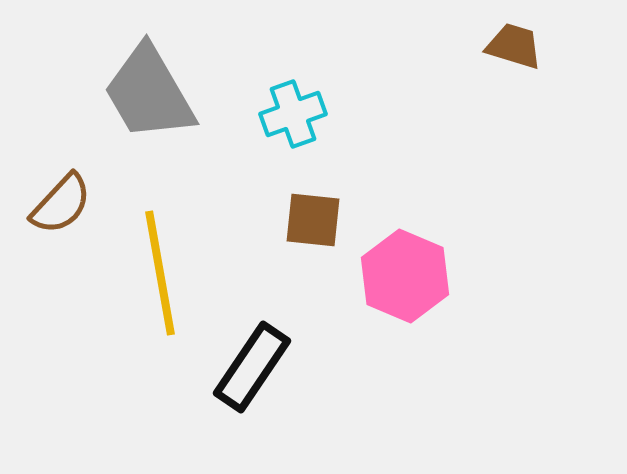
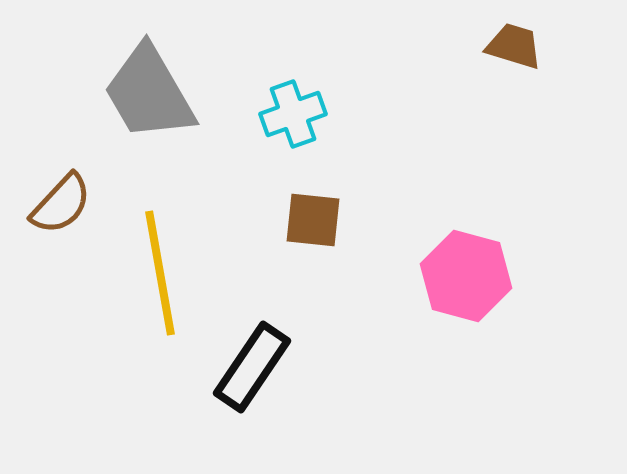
pink hexagon: moved 61 px right; rotated 8 degrees counterclockwise
